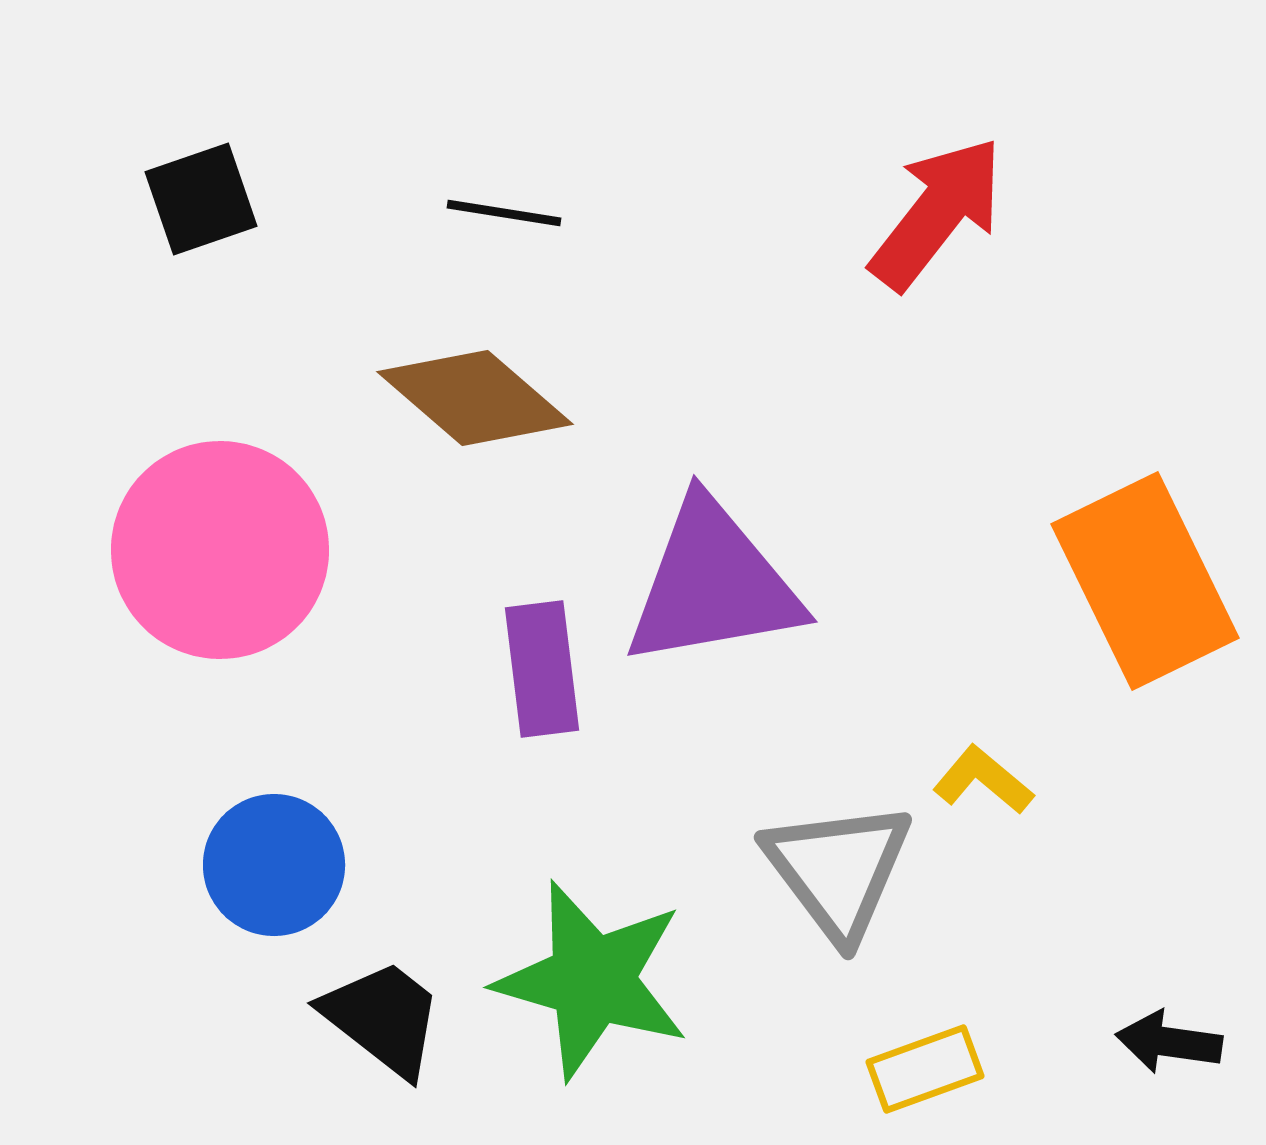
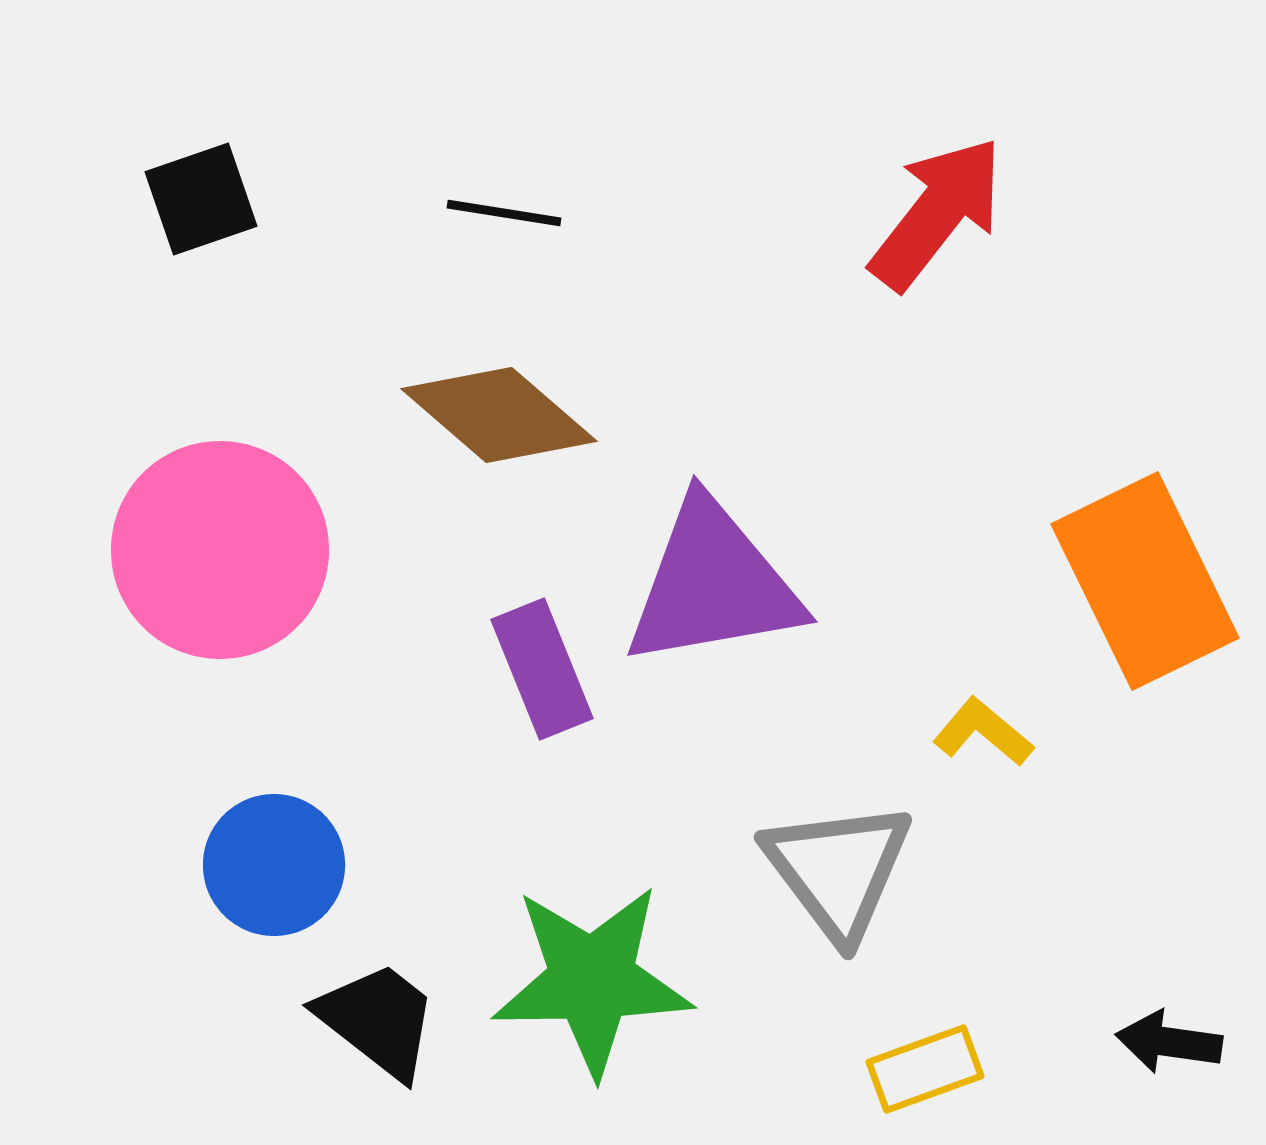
brown diamond: moved 24 px right, 17 px down
purple rectangle: rotated 15 degrees counterclockwise
yellow L-shape: moved 48 px up
green star: rotated 17 degrees counterclockwise
black trapezoid: moved 5 px left, 2 px down
